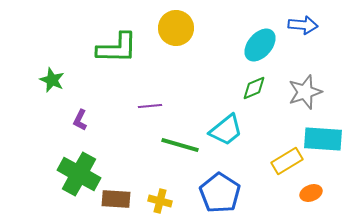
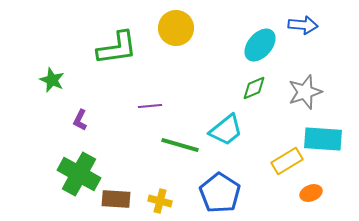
green L-shape: rotated 9 degrees counterclockwise
